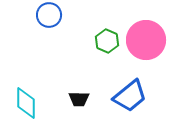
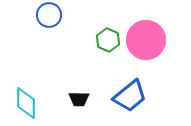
green hexagon: moved 1 px right, 1 px up
